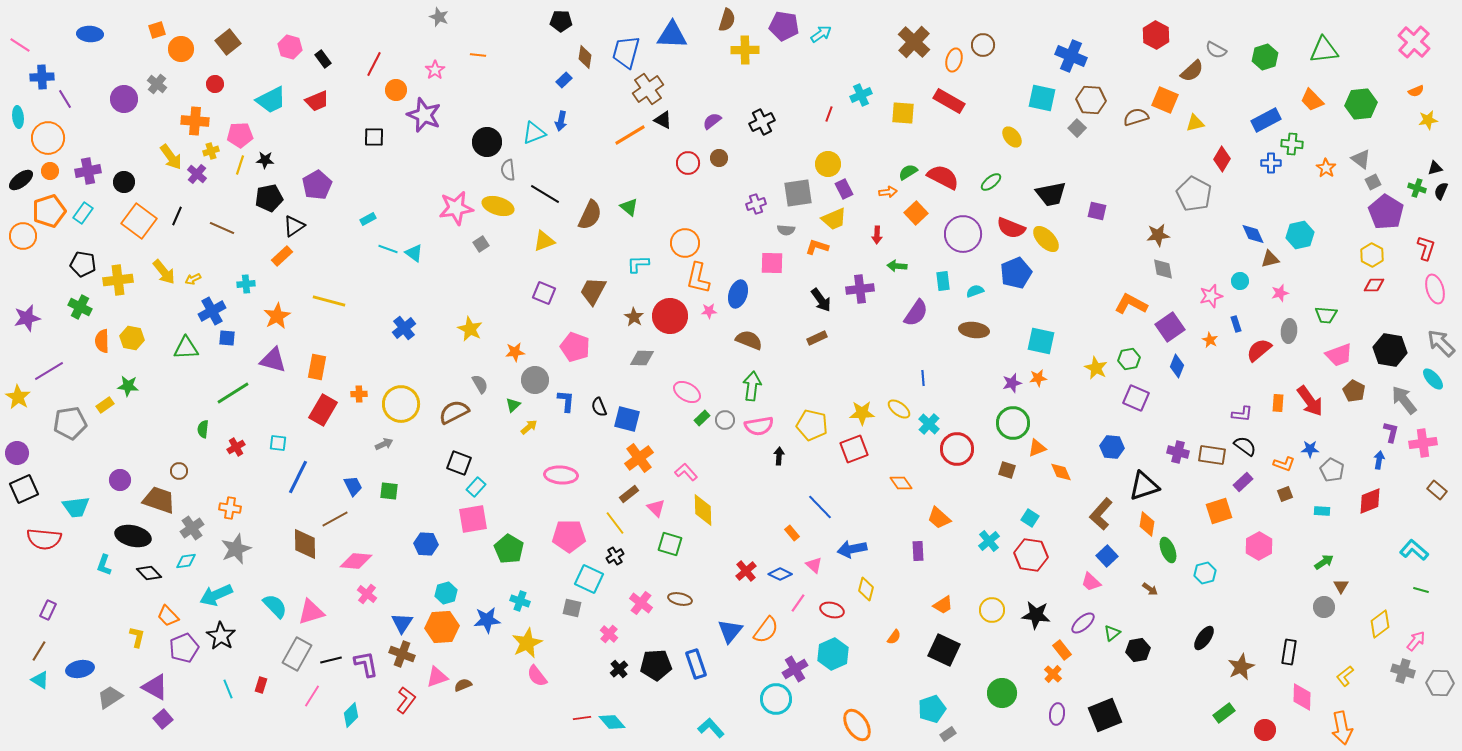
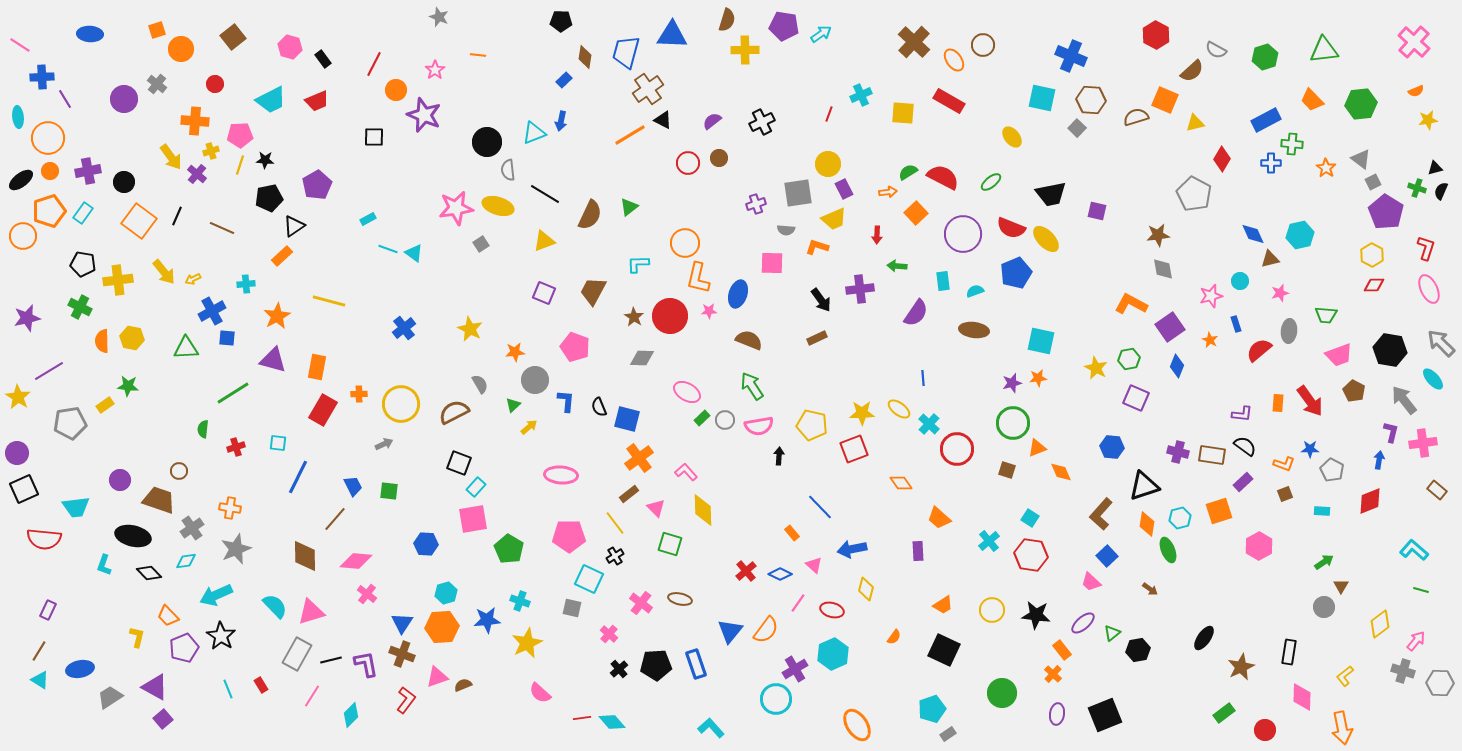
brown square at (228, 42): moved 5 px right, 5 px up
orange ellipse at (954, 60): rotated 50 degrees counterclockwise
green triangle at (629, 207): rotated 42 degrees clockwise
pink ellipse at (1435, 289): moved 6 px left; rotated 8 degrees counterclockwise
green arrow at (752, 386): rotated 40 degrees counterclockwise
red cross at (236, 447): rotated 12 degrees clockwise
brown line at (335, 519): rotated 20 degrees counterclockwise
brown diamond at (305, 544): moved 12 px down
cyan hexagon at (1205, 573): moved 25 px left, 55 px up
pink semicircle at (537, 676): moved 3 px right, 17 px down; rotated 10 degrees counterclockwise
red rectangle at (261, 685): rotated 49 degrees counterclockwise
